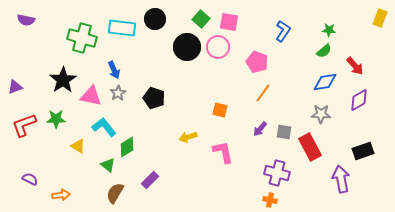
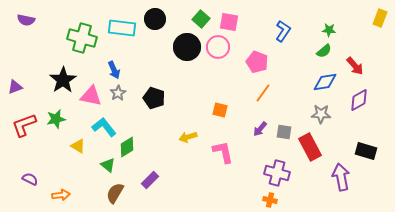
green star at (56, 119): rotated 12 degrees counterclockwise
black rectangle at (363, 151): moved 3 px right; rotated 35 degrees clockwise
purple arrow at (341, 179): moved 2 px up
